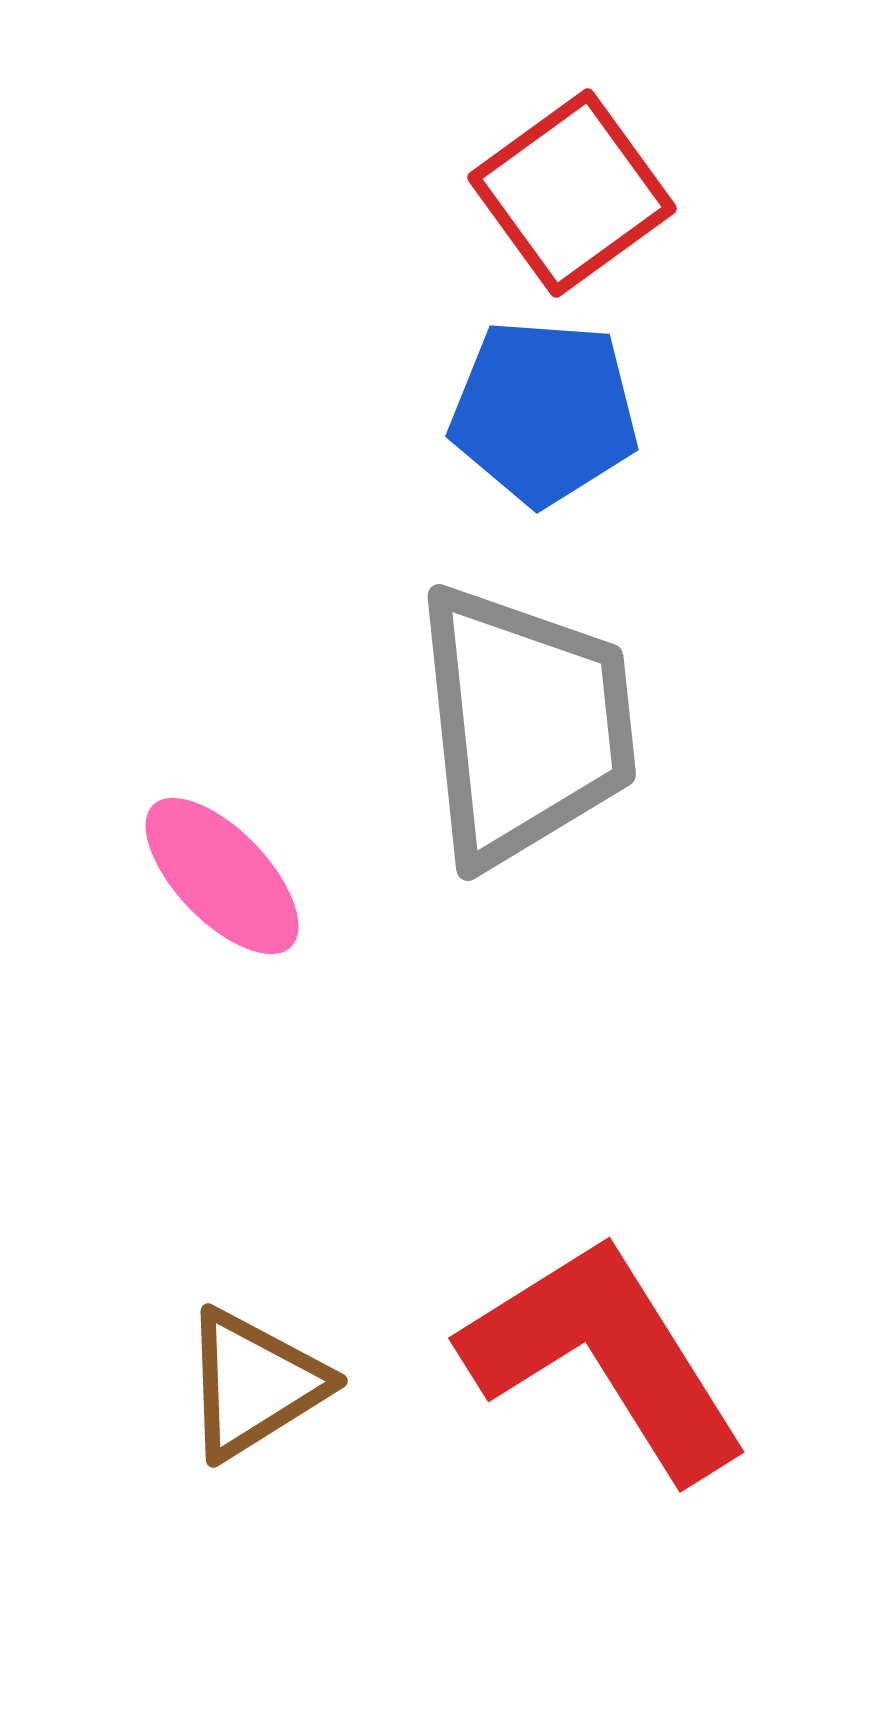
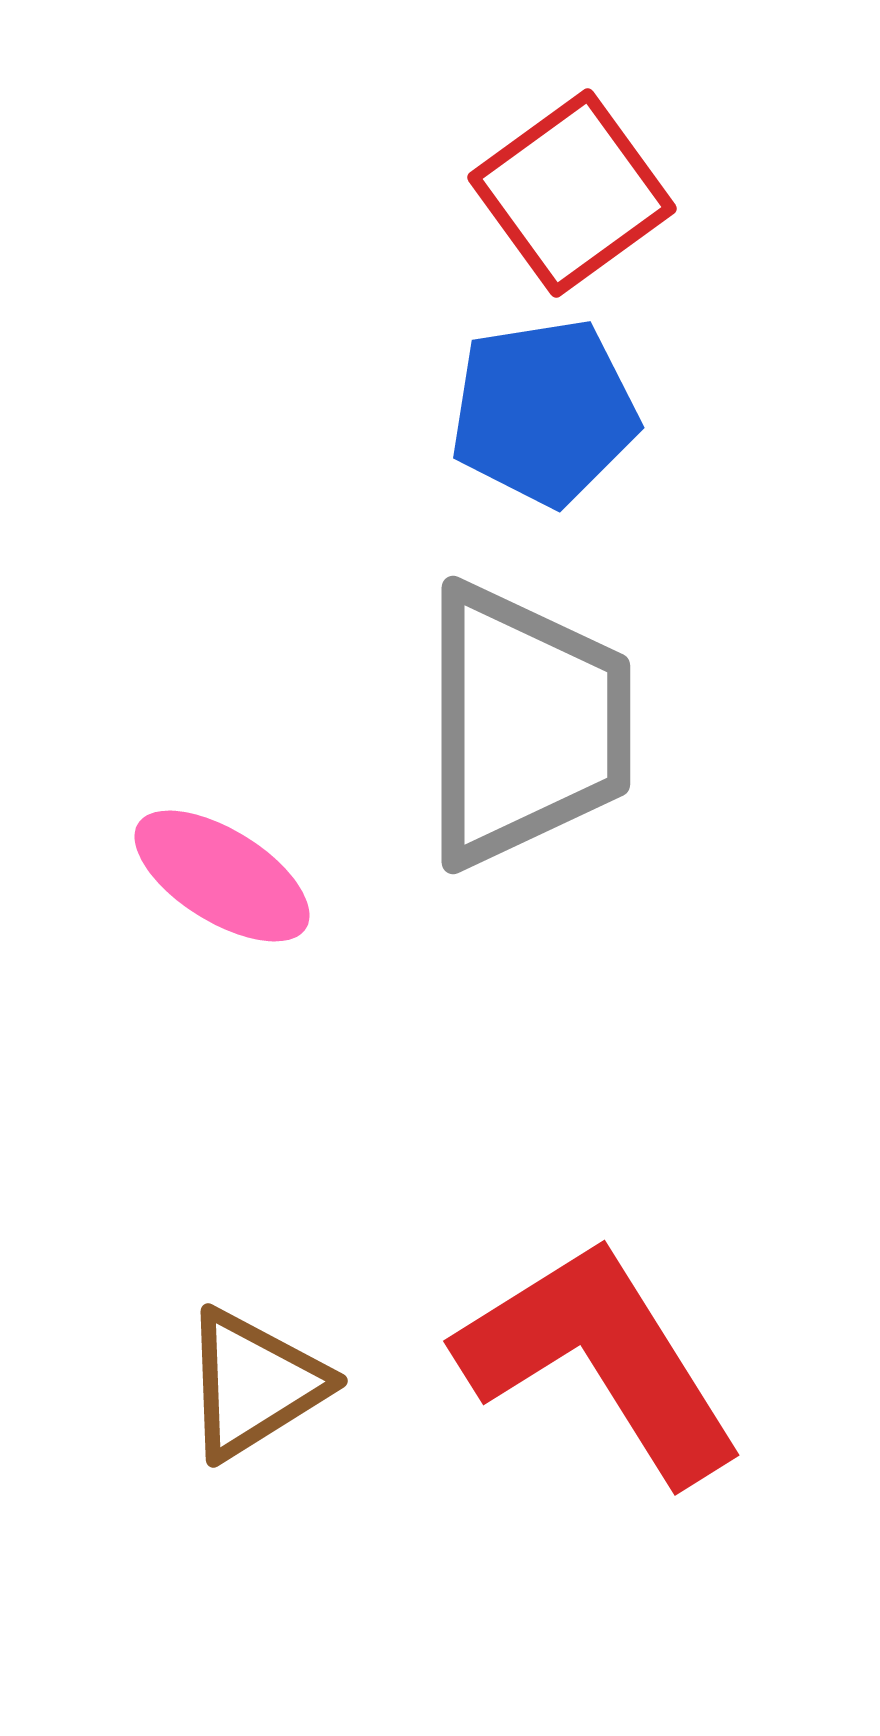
blue pentagon: rotated 13 degrees counterclockwise
gray trapezoid: rotated 6 degrees clockwise
pink ellipse: rotated 14 degrees counterclockwise
red L-shape: moved 5 px left, 3 px down
